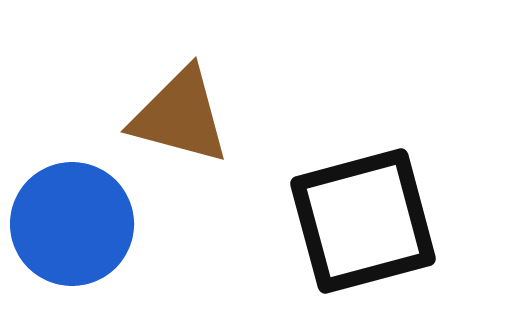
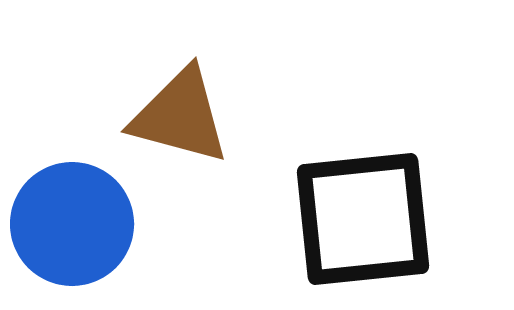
black square: moved 2 px up; rotated 9 degrees clockwise
